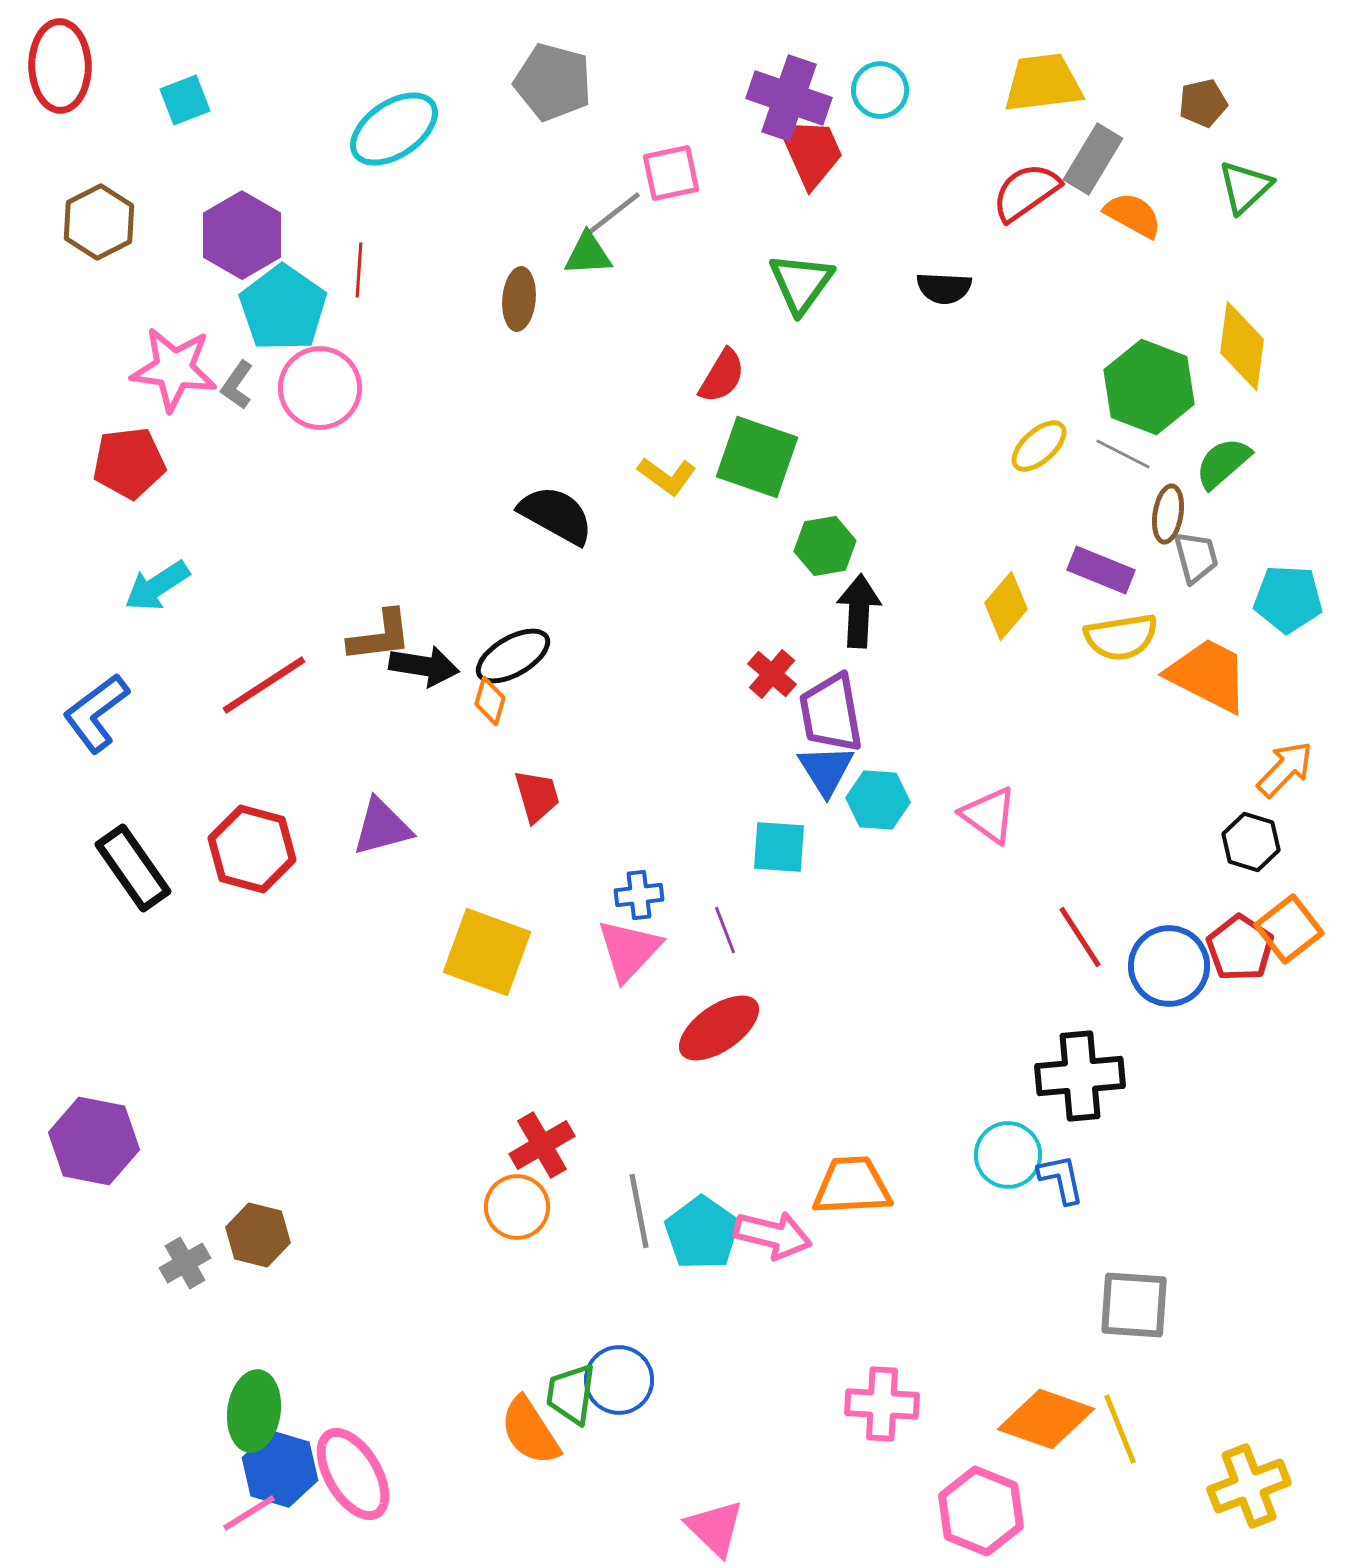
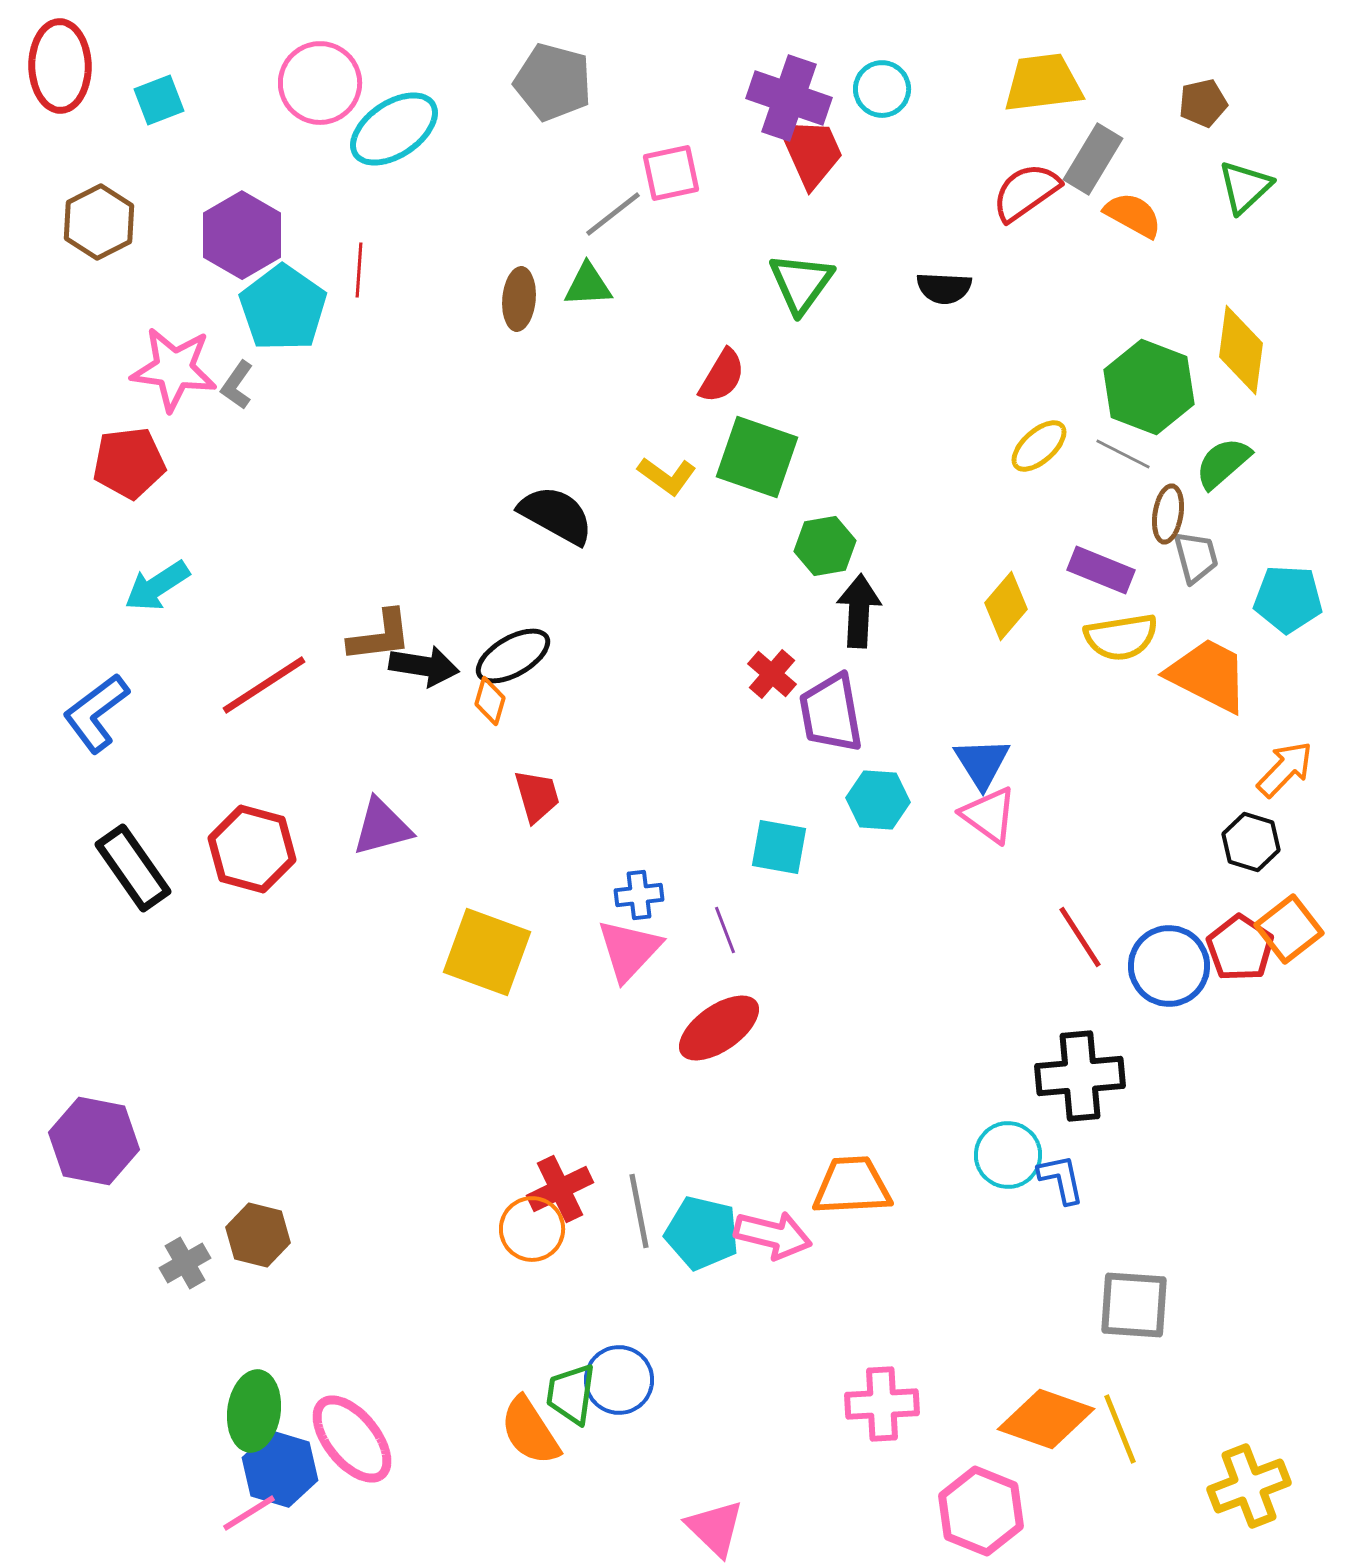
cyan circle at (880, 90): moved 2 px right, 1 px up
cyan square at (185, 100): moved 26 px left
green triangle at (588, 254): moved 31 px down
yellow diamond at (1242, 346): moved 1 px left, 4 px down
pink circle at (320, 388): moved 305 px up
blue triangle at (826, 770): moved 156 px right, 7 px up
cyan square at (779, 847): rotated 6 degrees clockwise
red cross at (542, 1145): moved 18 px right, 44 px down; rotated 4 degrees clockwise
orange circle at (517, 1207): moved 15 px right, 22 px down
cyan pentagon at (702, 1233): rotated 22 degrees counterclockwise
pink cross at (882, 1404): rotated 6 degrees counterclockwise
pink ellipse at (353, 1474): moved 1 px left, 35 px up; rotated 8 degrees counterclockwise
